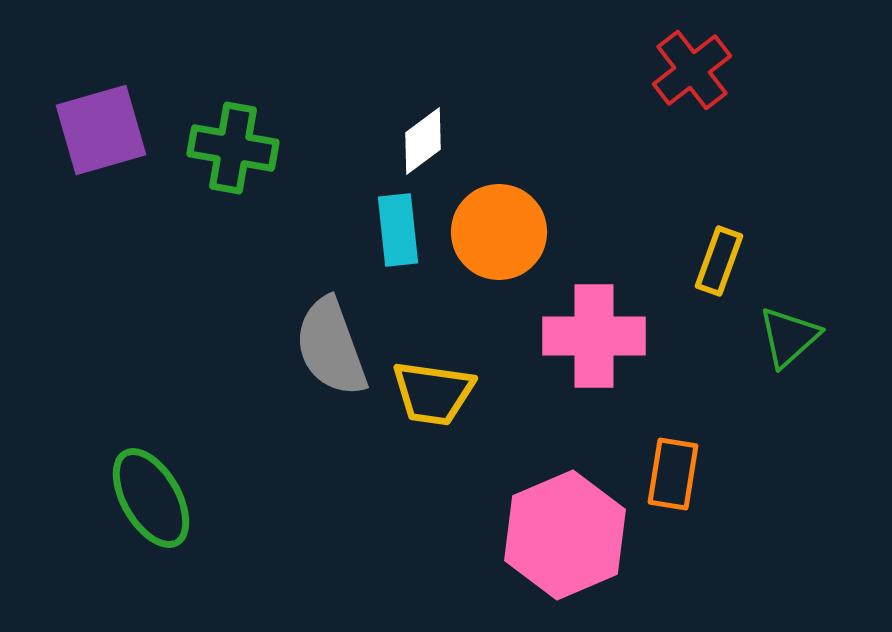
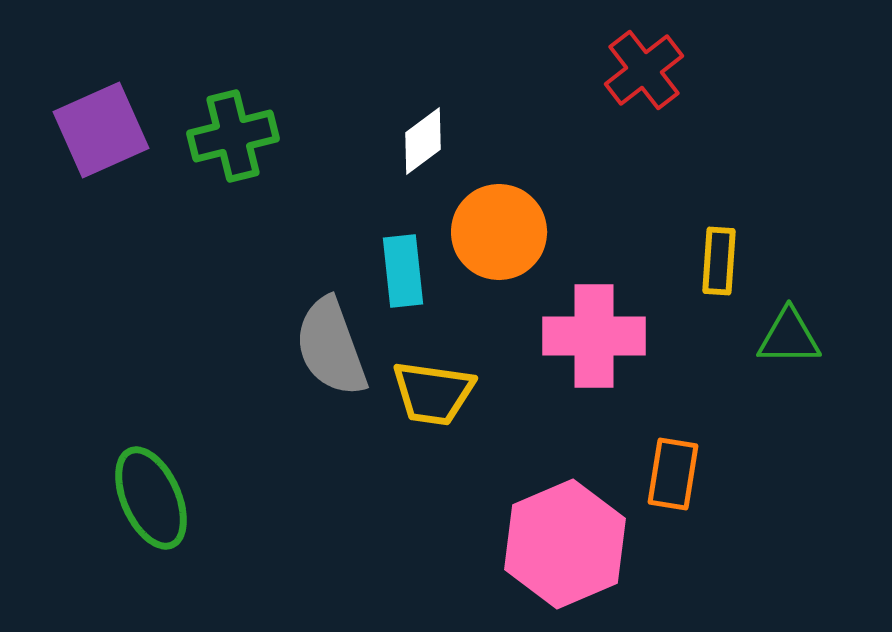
red cross: moved 48 px left
purple square: rotated 8 degrees counterclockwise
green cross: moved 12 px up; rotated 24 degrees counterclockwise
cyan rectangle: moved 5 px right, 41 px down
yellow rectangle: rotated 16 degrees counterclockwise
green triangle: rotated 42 degrees clockwise
green ellipse: rotated 6 degrees clockwise
pink hexagon: moved 9 px down
